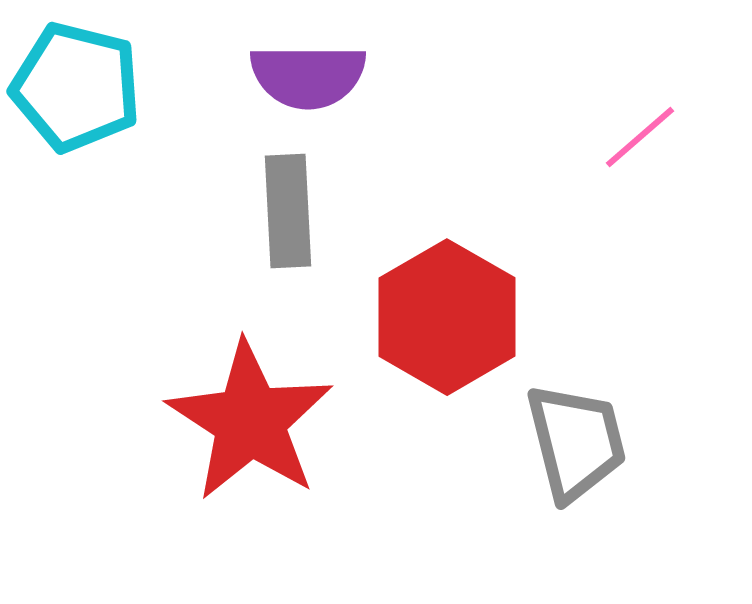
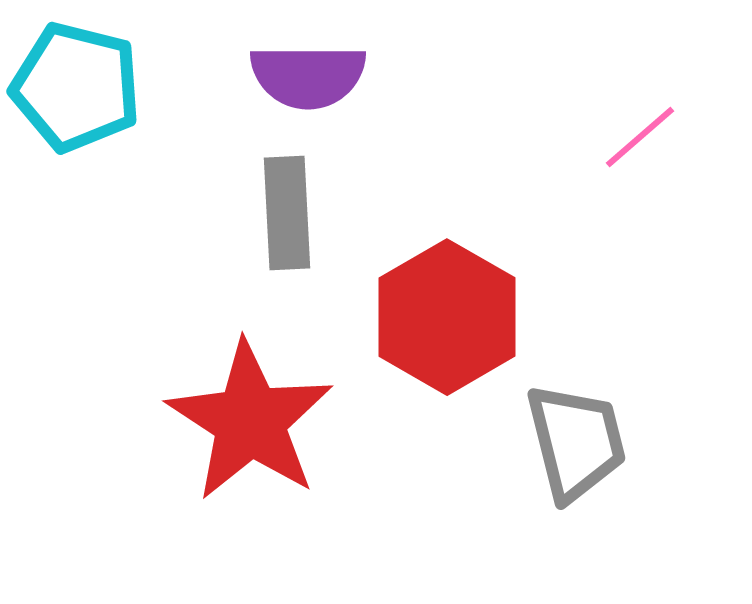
gray rectangle: moved 1 px left, 2 px down
